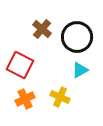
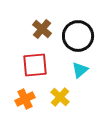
black circle: moved 1 px right, 1 px up
red square: moved 15 px right; rotated 32 degrees counterclockwise
cyan triangle: rotated 12 degrees counterclockwise
yellow cross: rotated 18 degrees clockwise
